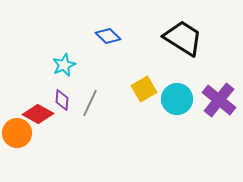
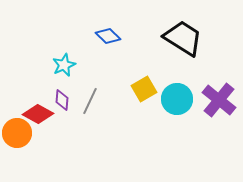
gray line: moved 2 px up
